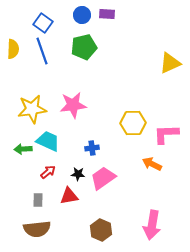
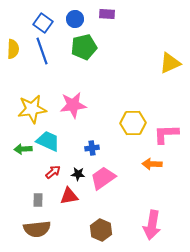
blue circle: moved 7 px left, 4 px down
orange arrow: rotated 24 degrees counterclockwise
red arrow: moved 5 px right
